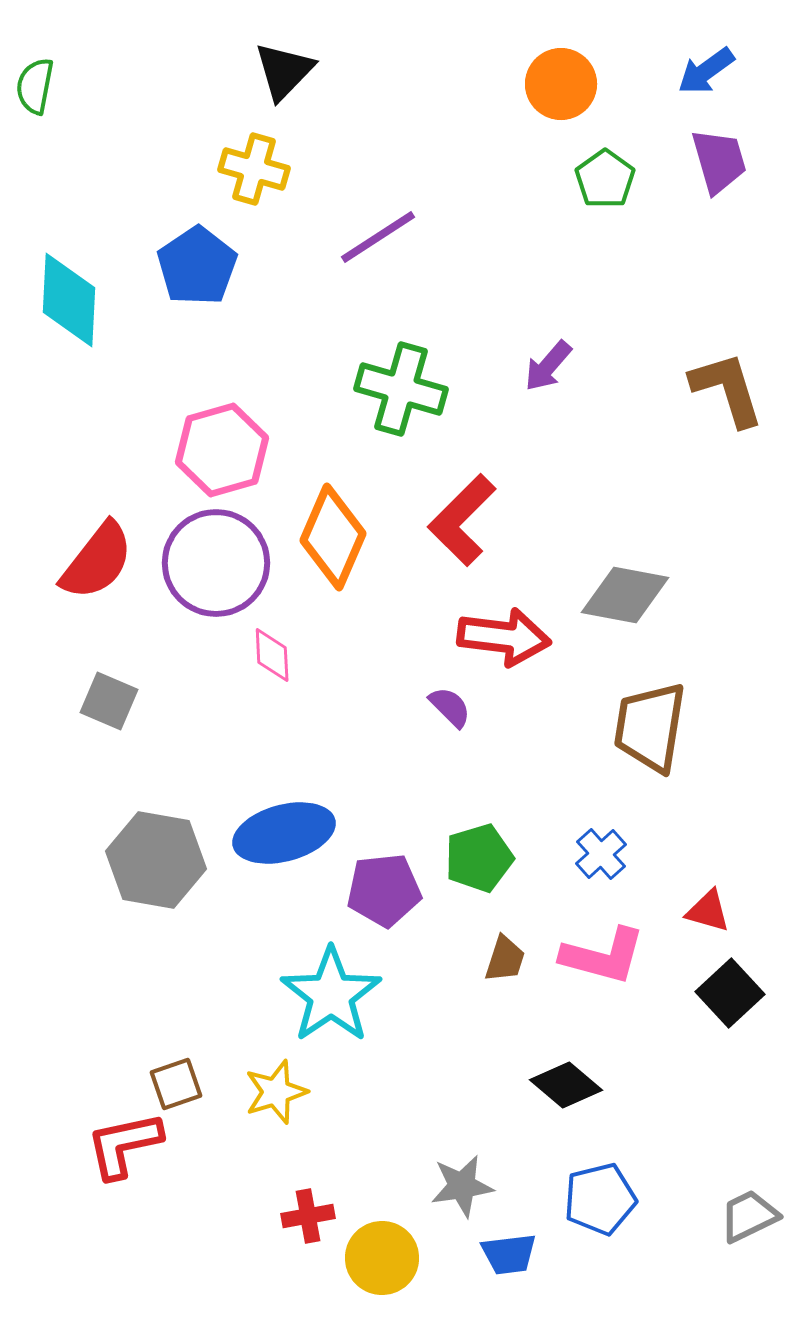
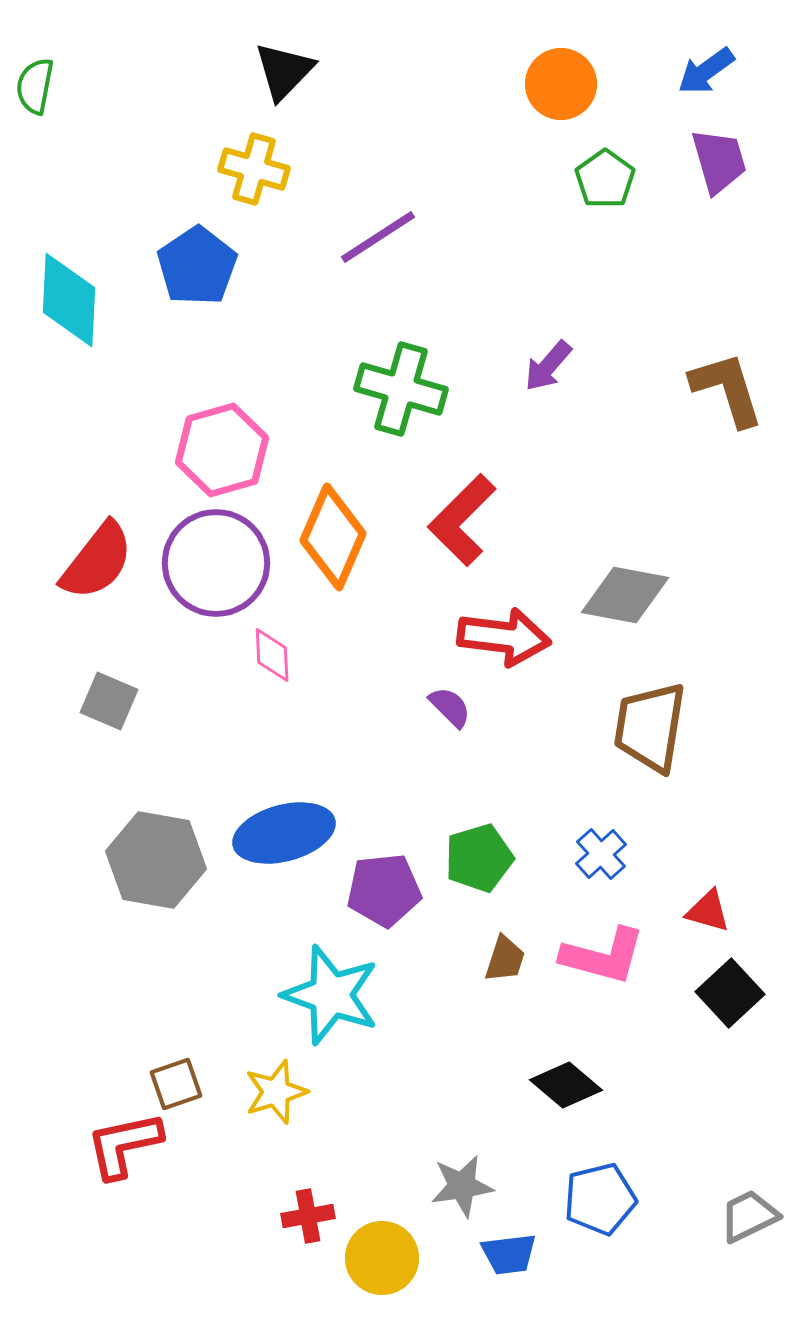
cyan star at (331, 995): rotated 18 degrees counterclockwise
